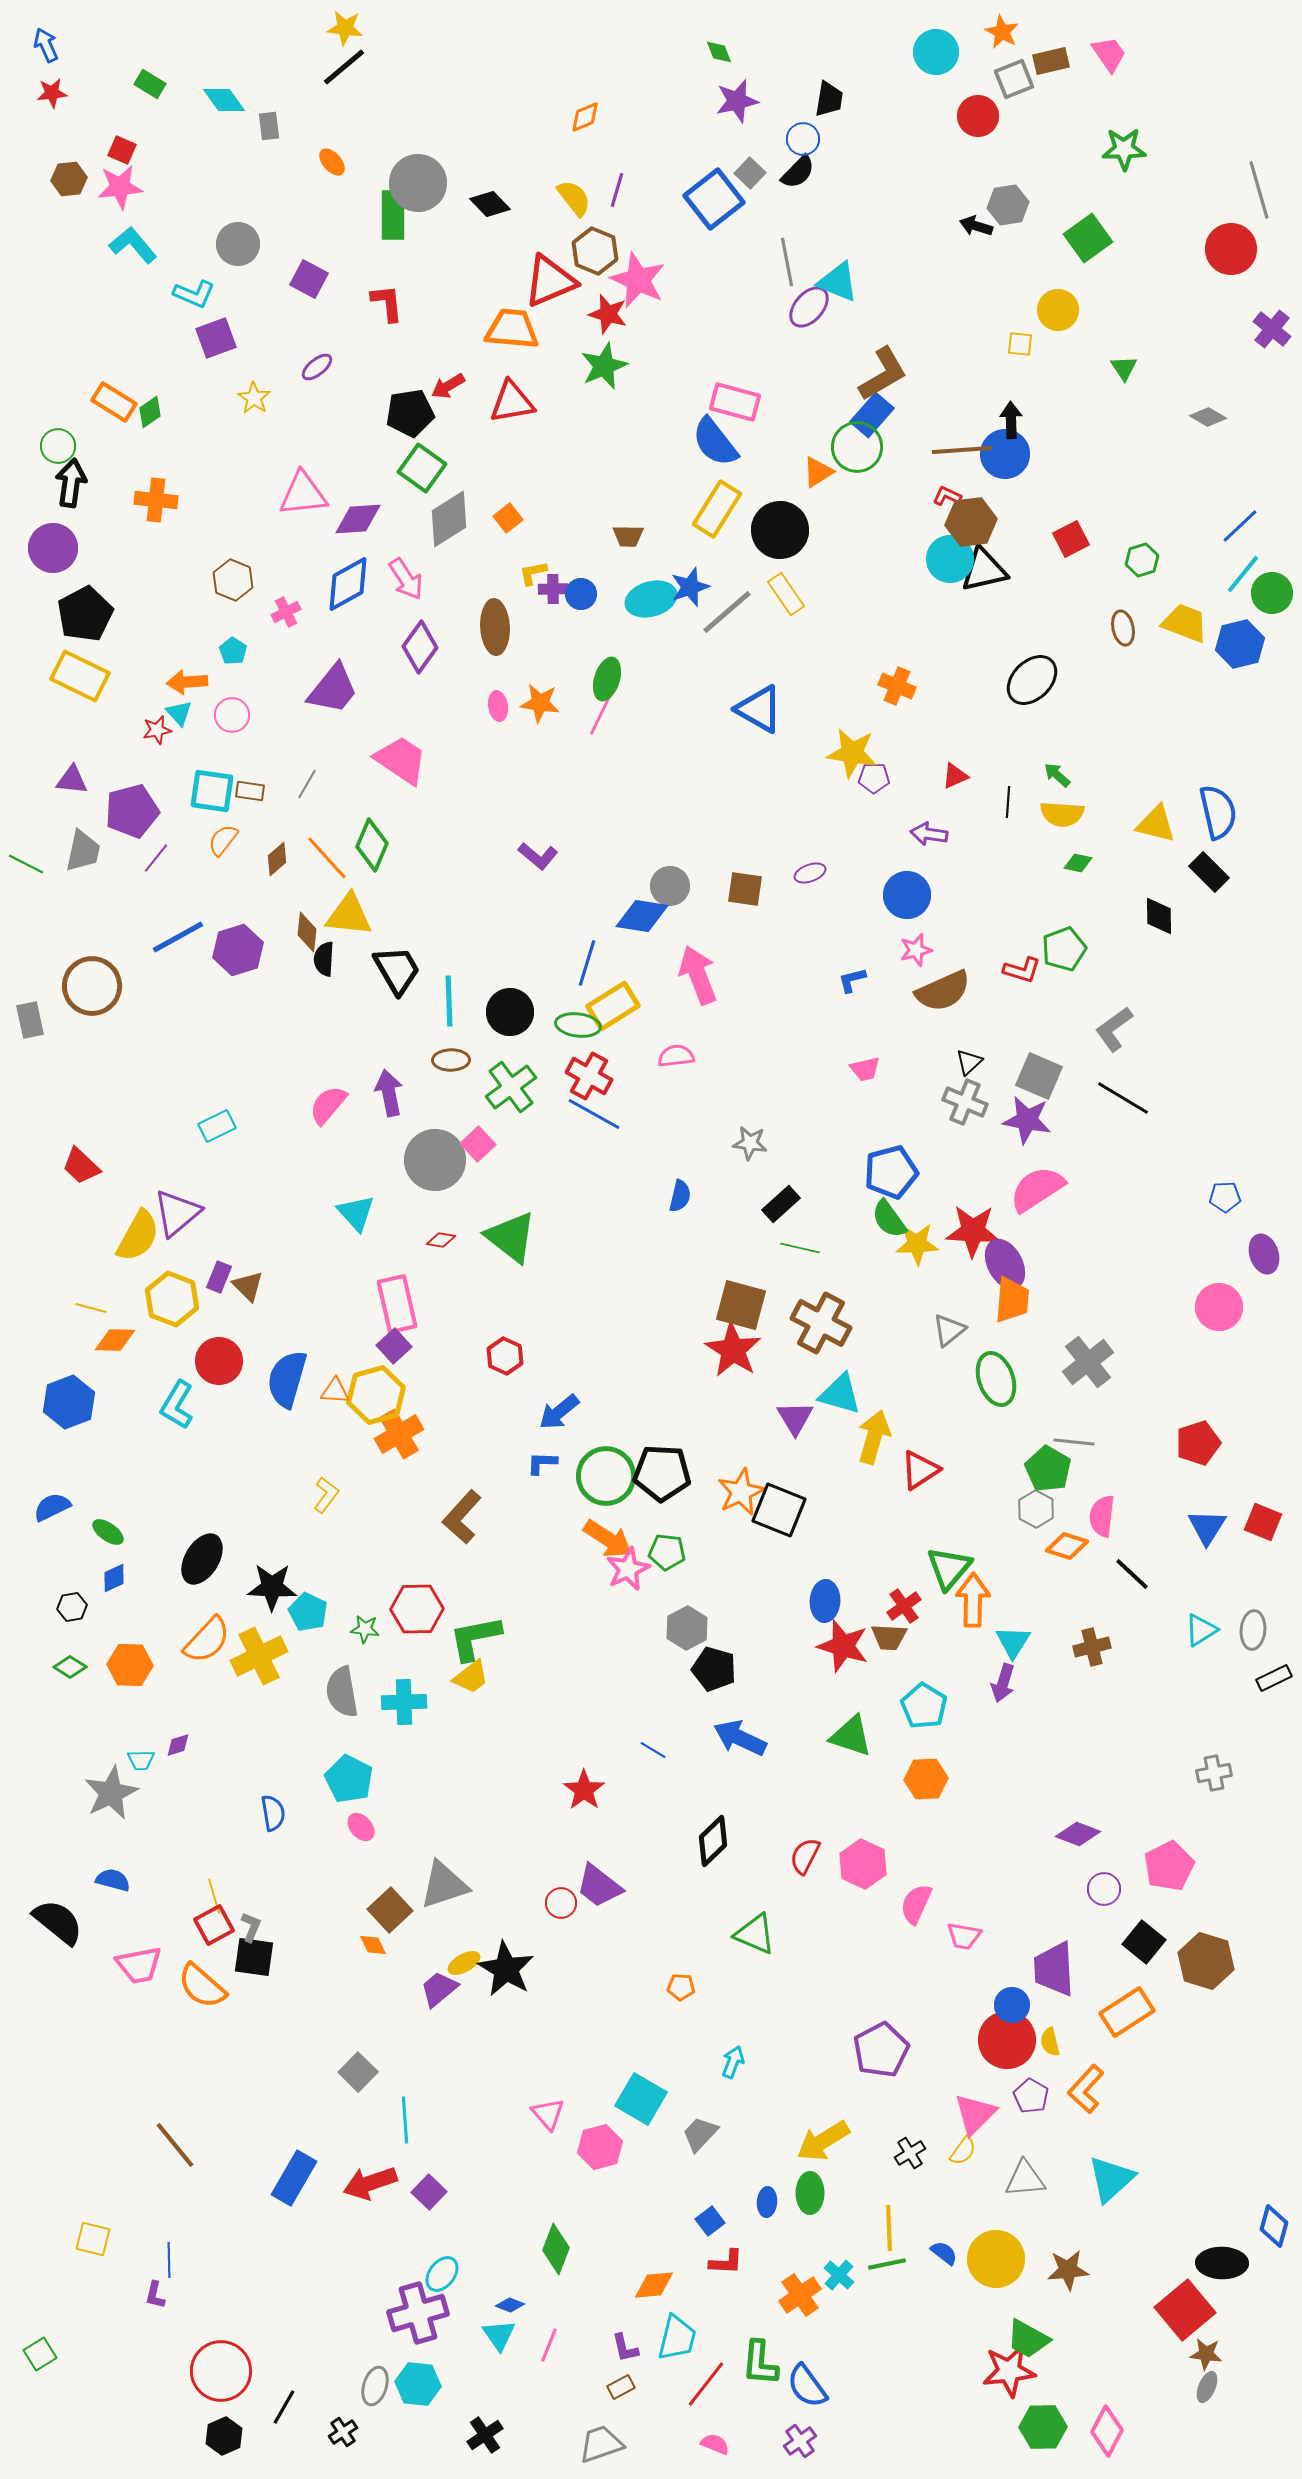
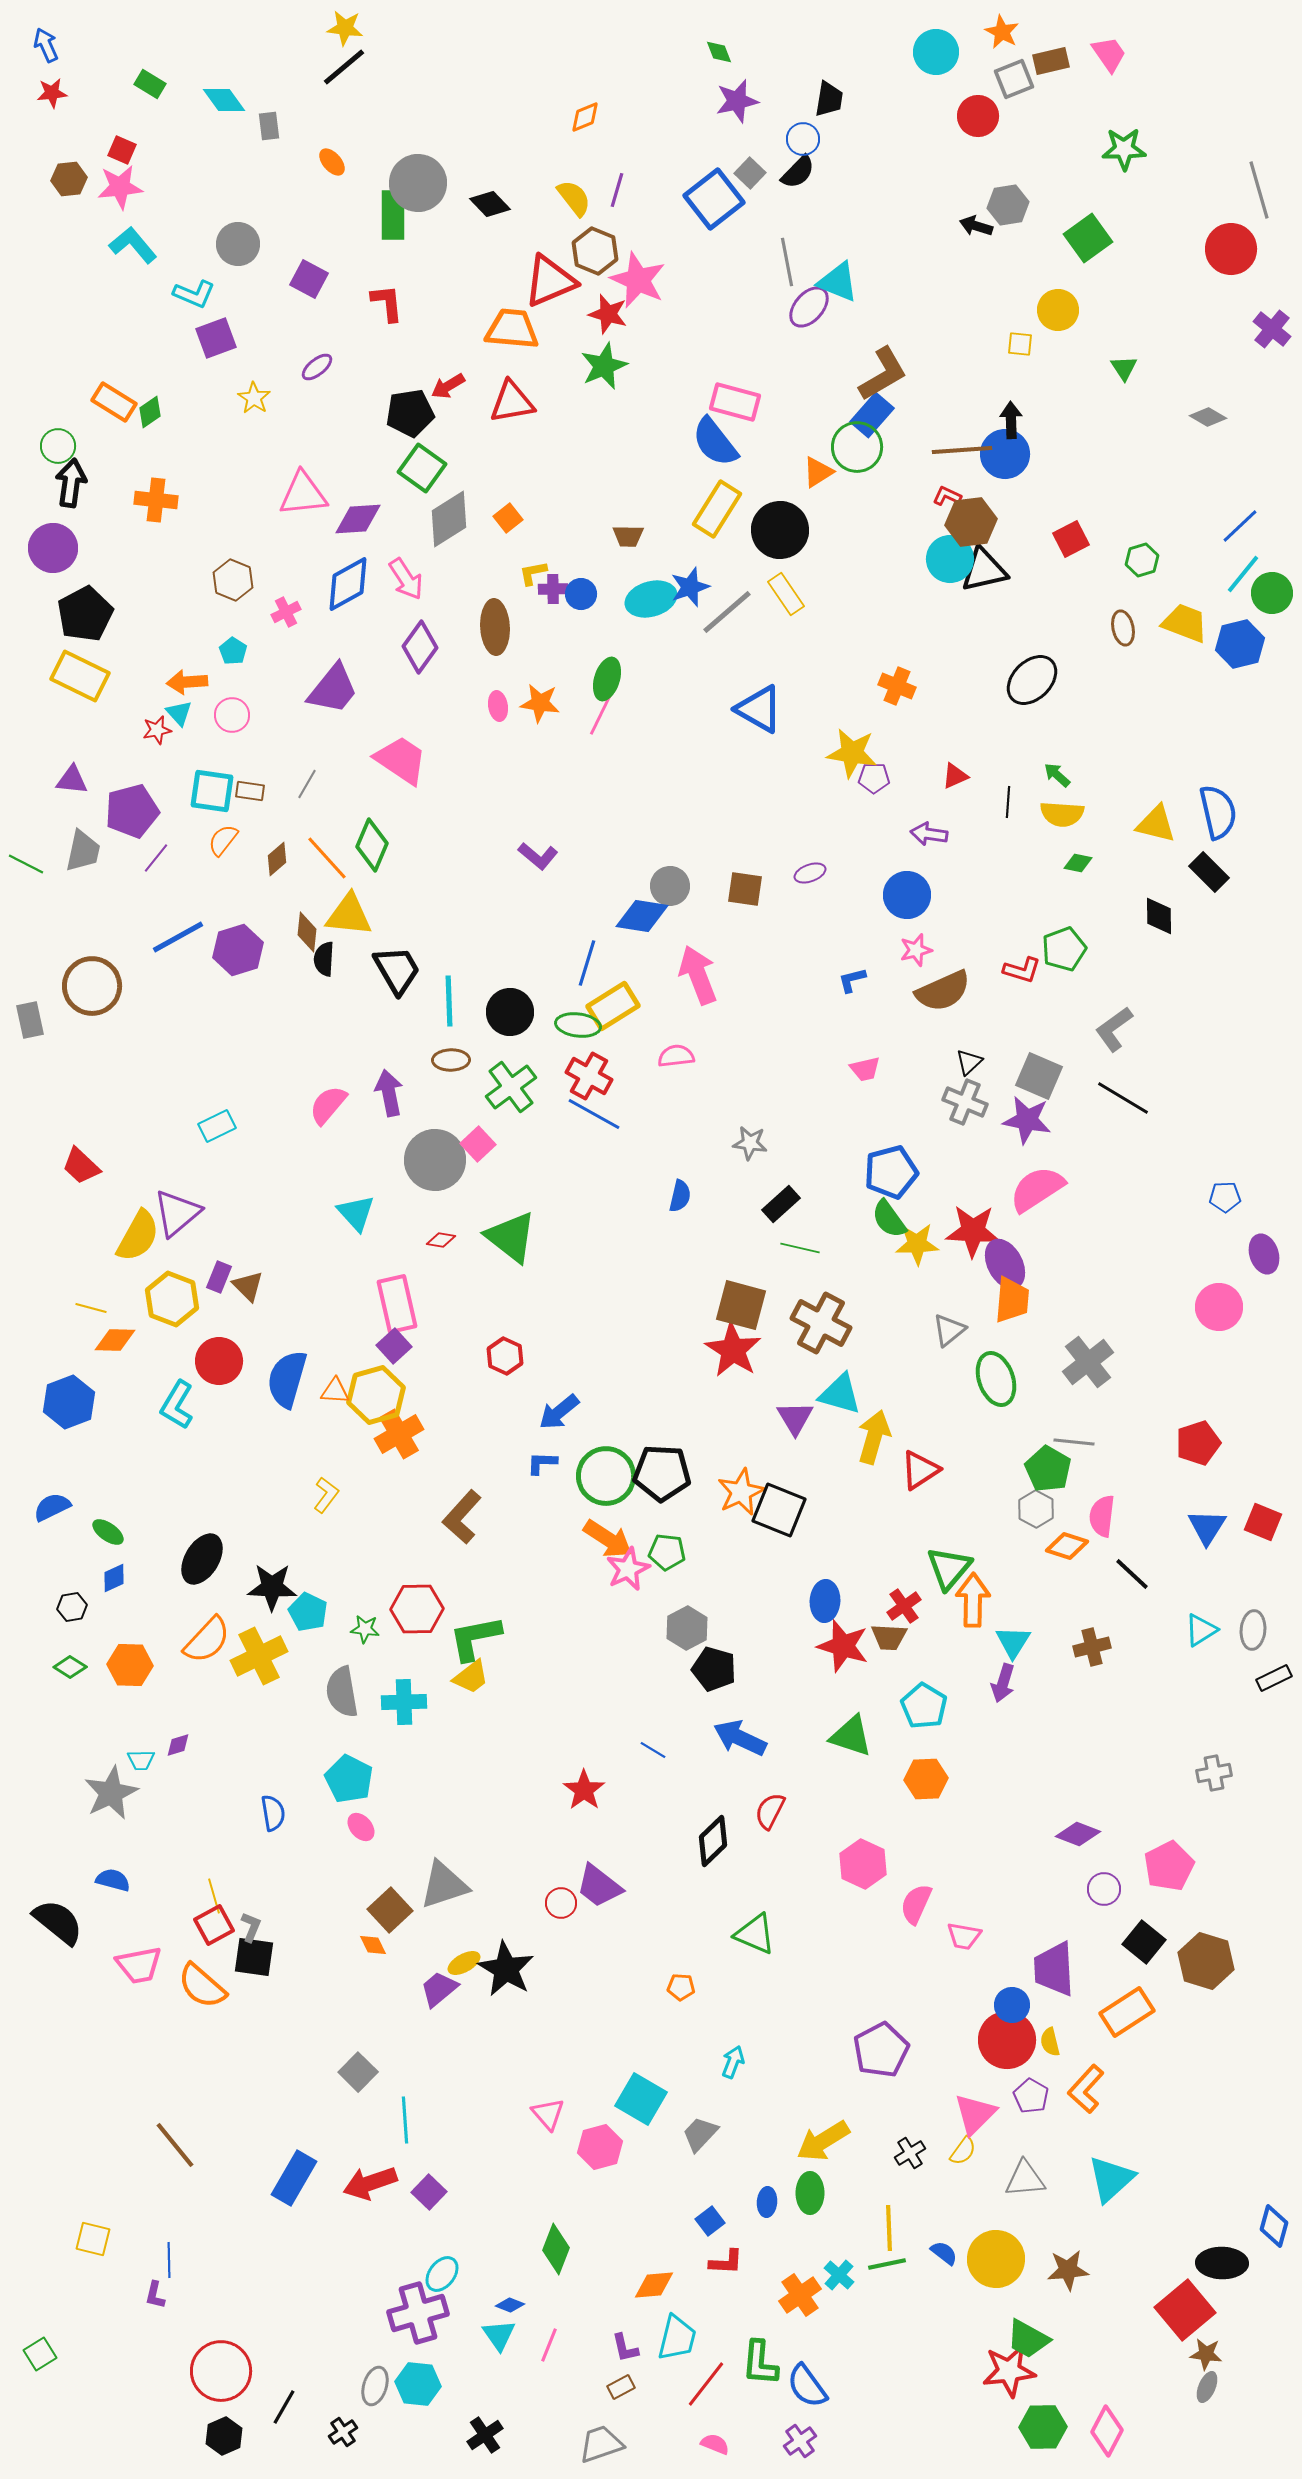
red semicircle at (805, 1856): moved 35 px left, 45 px up
